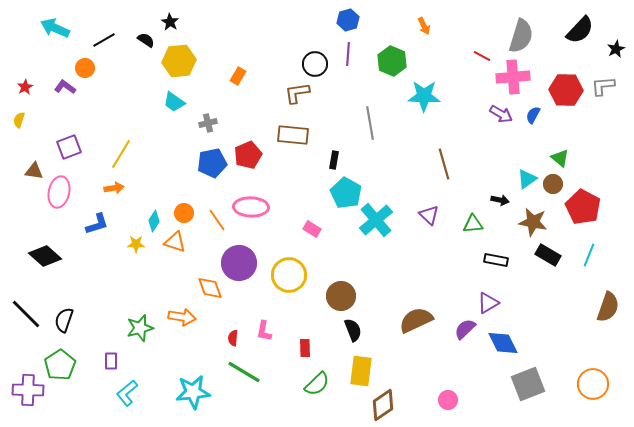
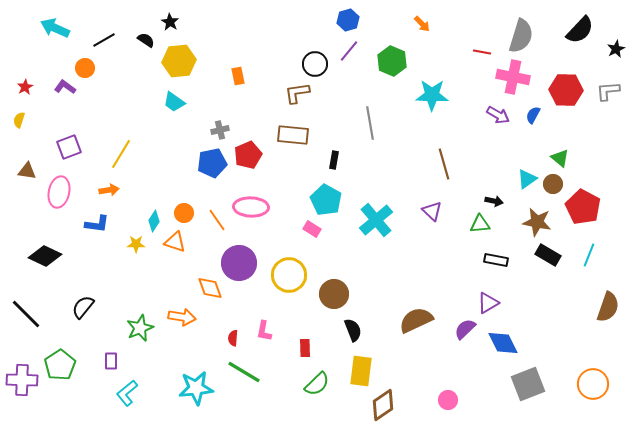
orange arrow at (424, 26): moved 2 px left, 2 px up; rotated 18 degrees counterclockwise
purple line at (348, 54): moved 1 px right, 3 px up; rotated 35 degrees clockwise
red line at (482, 56): moved 4 px up; rotated 18 degrees counterclockwise
orange rectangle at (238, 76): rotated 42 degrees counterclockwise
pink cross at (513, 77): rotated 16 degrees clockwise
gray L-shape at (603, 86): moved 5 px right, 5 px down
cyan star at (424, 96): moved 8 px right, 1 px up
purple arrow at (501, 114): moved 3 px left, 1 px down
gray cross at (208, 123): moved 12 px right, 7 px down
brown triangle at (34, 171): moved 7 px left
orange arrow at (114, 188): moved 5 px left, 2 px down
cyan pentagon at (346, 193): moved 20 px left, 7 px down
black arrow at (500, 200): moved 6 px left, 1 px down
purple triangle at (429, 215): moved 3 px right, 4 px up
brown star at (533, 222): moved 4 px right
blue L-shape at (97, 224): rotated 25 degrees clockwise
green triangle at (473, 224): moved 7 px right
black diamond at (45, 256): rotated 16 degrees counterclockwise
brown circle at (341, 296): moved 7 px left, 2 px up
black semicircle at (64, 320): moved 19 px right, 13 px up; rotated 20 degrees clockwise
green star at (140, 328): rotated 8 degrees counterclockwise
purple cross at (28, 390): moved 6 px left, 10 px up
cyan star at (193, 392): moved 3 px right, 4 px up
